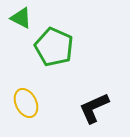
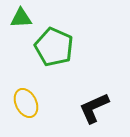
green triangle: rotated 30 degrees counterclockwise
